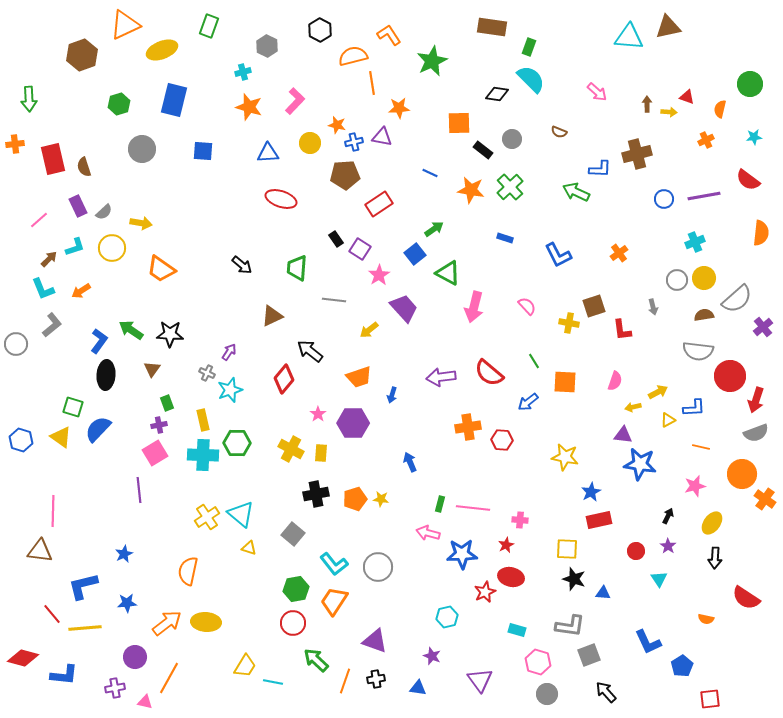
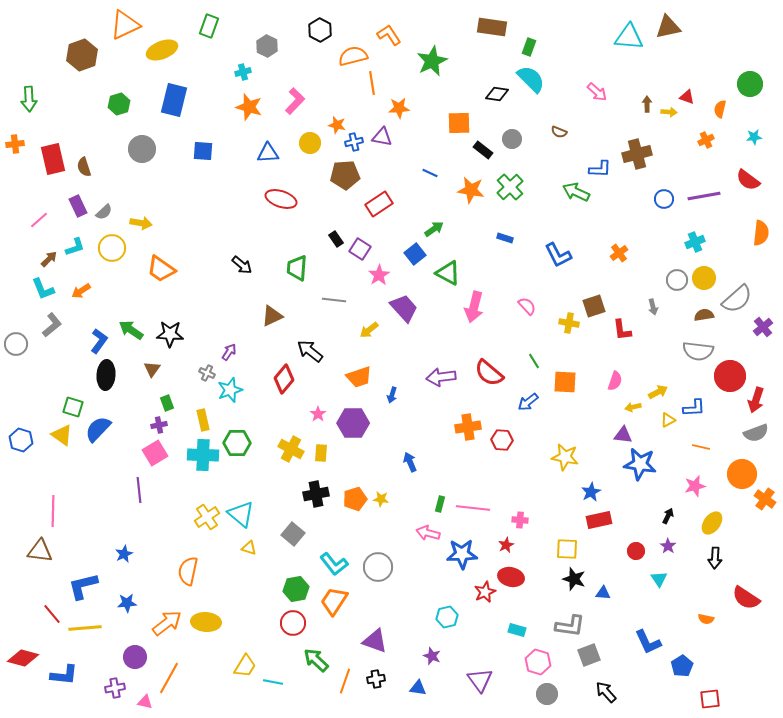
yellow triangle at (61, 437): moved 1 px right, 2 px up
